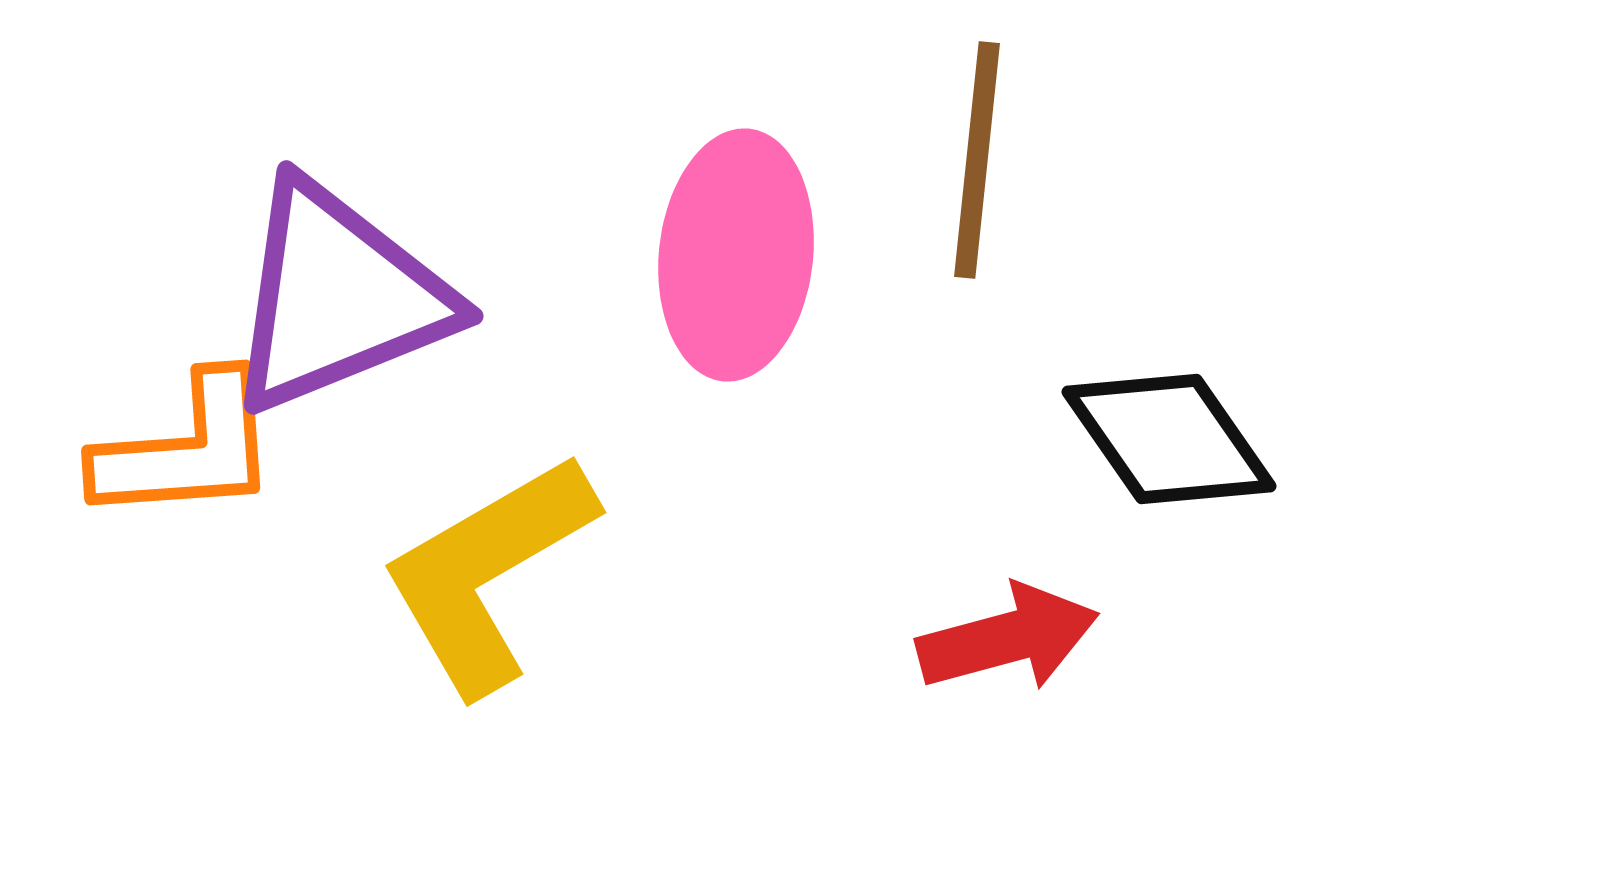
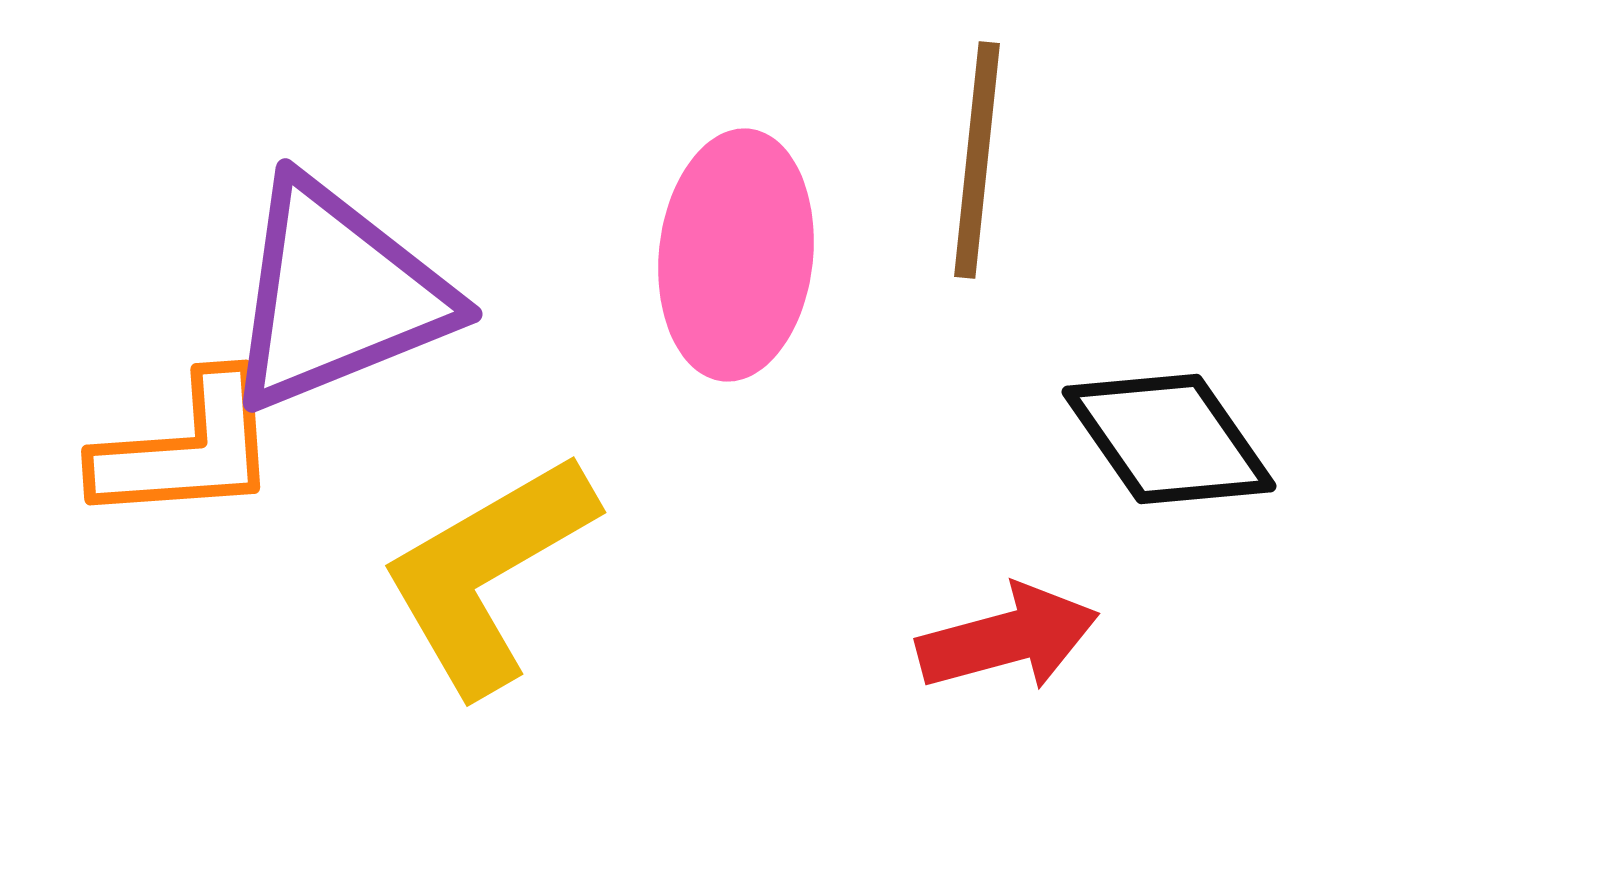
purple triangle: moved 1 px left, 2 px up
